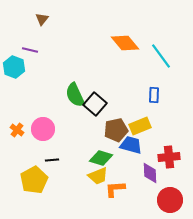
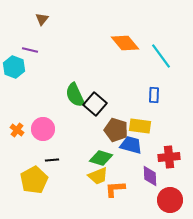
yellow rectangle: rotated 30 degrees clockwise
brown pentagon: rotated 30 degrees clockwise
purple diamond: moved 3 px down
